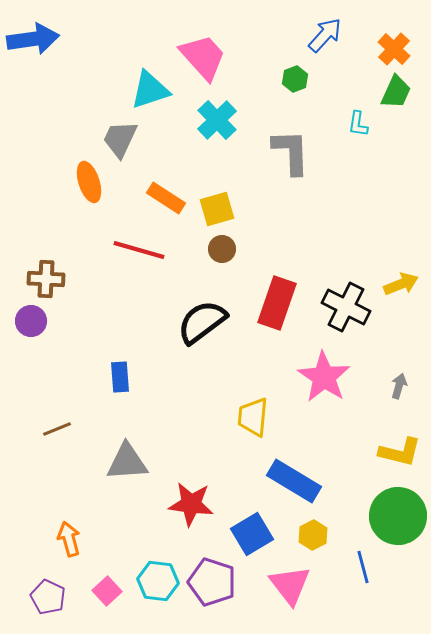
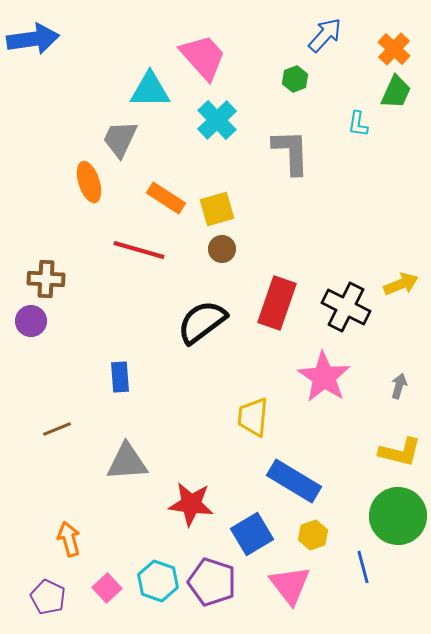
cyan triangle at (150, 90): rotated 18 degrees clockwise
yellow hexagon at (313, 535): rotated 8 degrees clockwise
cyan hexagon at (158, 581): rotated 12 degrees clockwise
pink square at (107, 591): moved 3 px up
